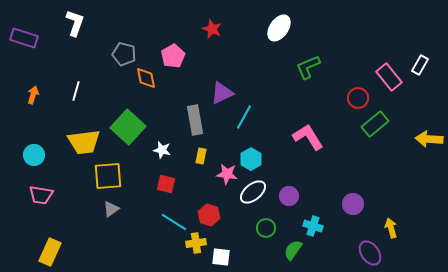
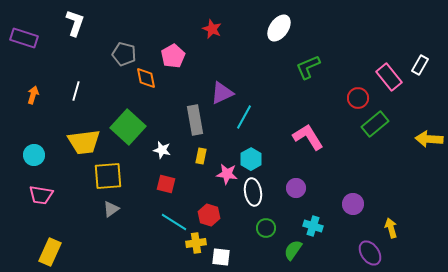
white ellipse at (253, 192): rotated 60 degrees counterclockwise
purple circle at (289, 196): moved 7 px right, 8 px up
